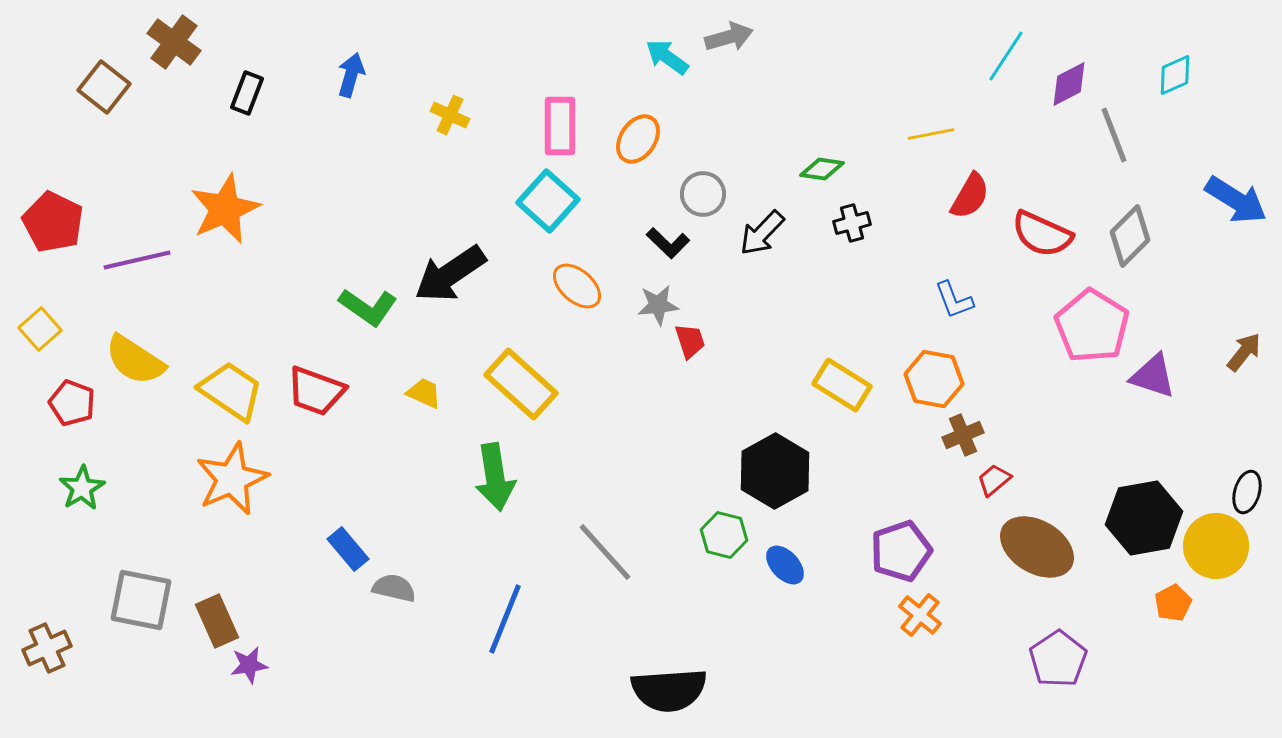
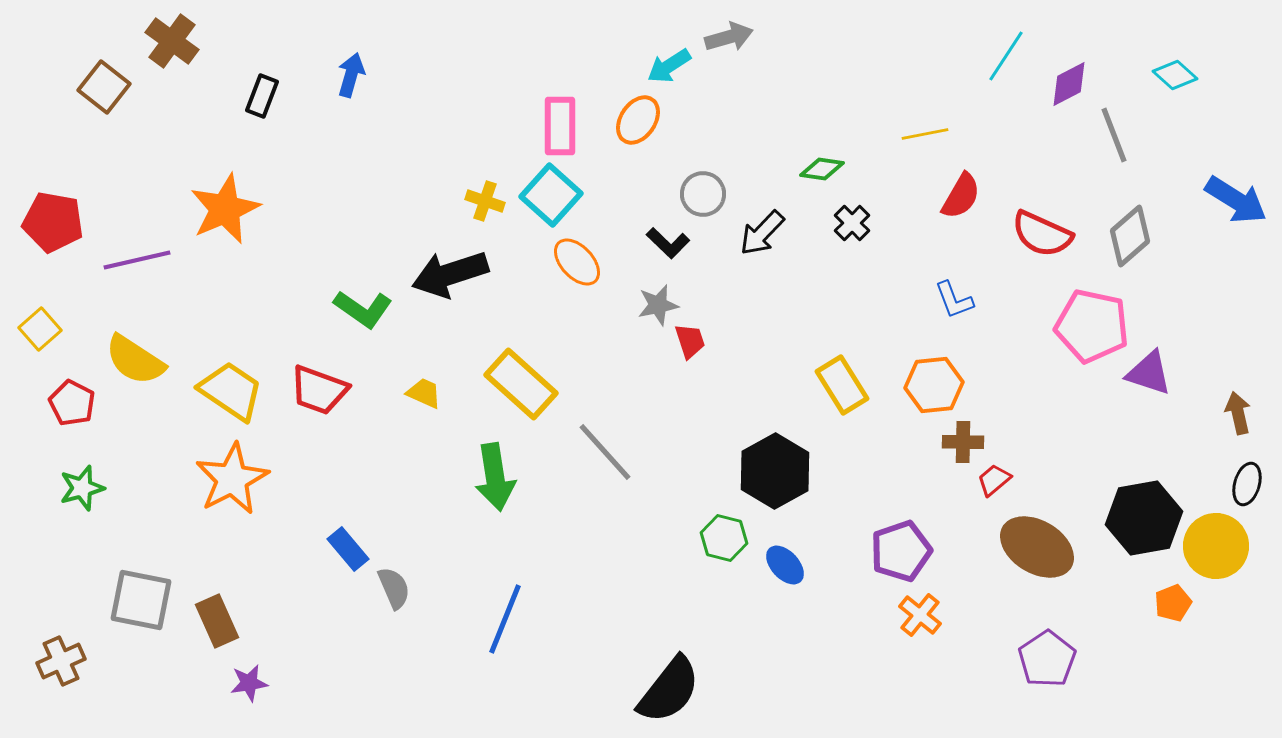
brown cross at (174, 42): moved 2 px left, 1 px up
cyan arrow at (667, 57): moved 2 px right, 9 px down; rotated 69 degrees counterclockwise
cyan diamond at (1175, 75): rotated 66 degrees clockwise
black rectangle at (247, 93): moved 15 px right, 3 px down
yellow cross at (450, 115): moved 35 px right, 86 px down; rotated 6 degrees counterclockwise
yellow line at (931, 134): moved 6 px left
orange ellipse at (638, 139): moved 19 px up
red semicircle at (970, 196): moved 9 px left
cyan square at (548, 201): moved 3 px right, 6 px up
red pentagon at (53, 222): rotated 16 degrees counterclockwise
black cross at (852, 223): rotated 30 degrees counterclockwise
gray diamond at (1130, 236): rotated 4 degrees clockwise
black arrow at (450, 274): rotated 16 degrees clockwise
orange ellipse at (577, 286): moved 24 px up; rotated 6 degrees clockwise
gray star at (658, 305): rotated 6 degrees counterclockwise
green L-shape at (368, 307): moved 5 px left, 2 px down
pink pentagon at (1092, 326): rotated 20 degrees counterclockwise
brown arrow at (1244, 352): moved 6 px left, 61 px down; rotated 51 degrees counterclockwise
purple triangle at (1153, 376): moved 4 px left, 3 px up
orange hexagon at (934, 379): moved 6 px down; rotated 16 degrees counterclockwise
yellow rectangle at (842, 385): rotated 26 degrees clockwise
red trapezoid at (316, 391): moved 3 px right, 1 px up
red pentagon at (72, 403): rotated 6 degrees clockwise
brown cross at (963, 435): moved 7 px down; rotated 24 degrees clockwise
orange star at (232, 479): rotated 4 degrees counterclockwise
green star at (82, 488): rotated 15 degrees clockwise
black ellipse at (1247, 492): moved 8 px up
green hexagon at (724, 535): moved 3 px down
gray line at (605, 552): moved 100 px up
gray semicircle at (394, 588): rotated 54 degrees clockwise
orange pentagon at (1173, 603): rotated 6 degrees clockwise
brown cross at (47, 648): moved 14 px right, 13 px down
purple pentagon at (1058, 659): moved 11 px left
purple star at (249, 665): moved 18 px down
black semicircle at (669, 690): rotated 48 degrees counterclockwise
